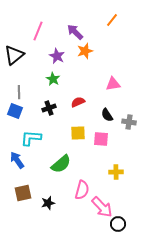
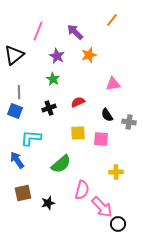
orange star: moved 4 px right, 4 px down
